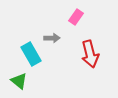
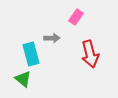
cyan rectangle: rotated 15 degrees clockwise
green triangle: moved 4 px right, 2 px up
